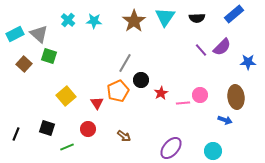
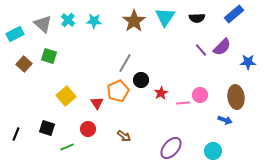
gray triangle: moved 4 px right, 10 px up
